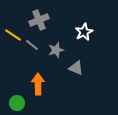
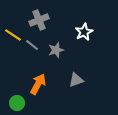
gray triangle: moved 12 px down; rotated 42 degrees counterclockwise
orange arrow: rotated 30 degrees clockwise
